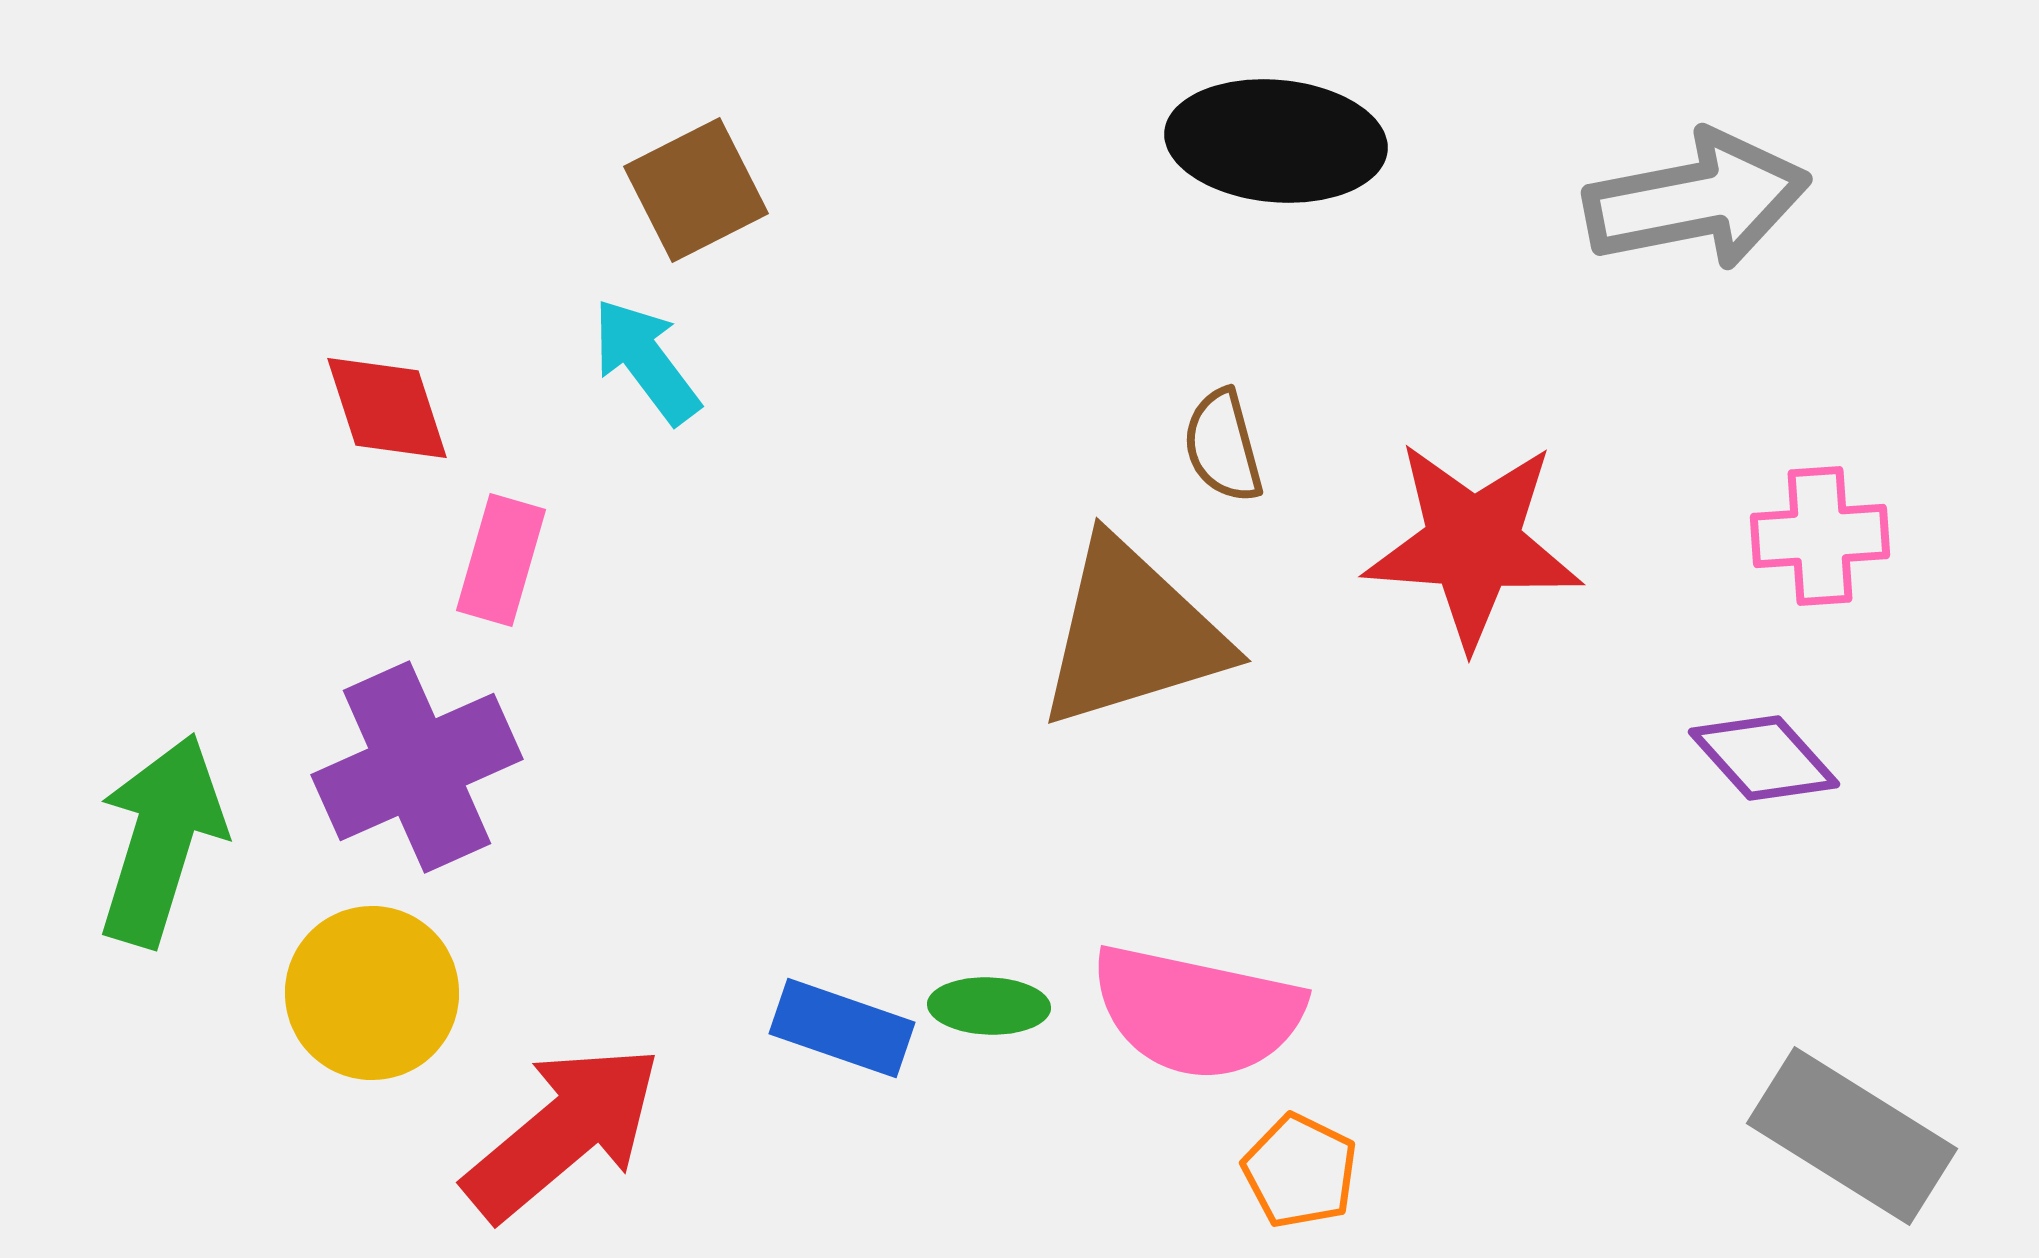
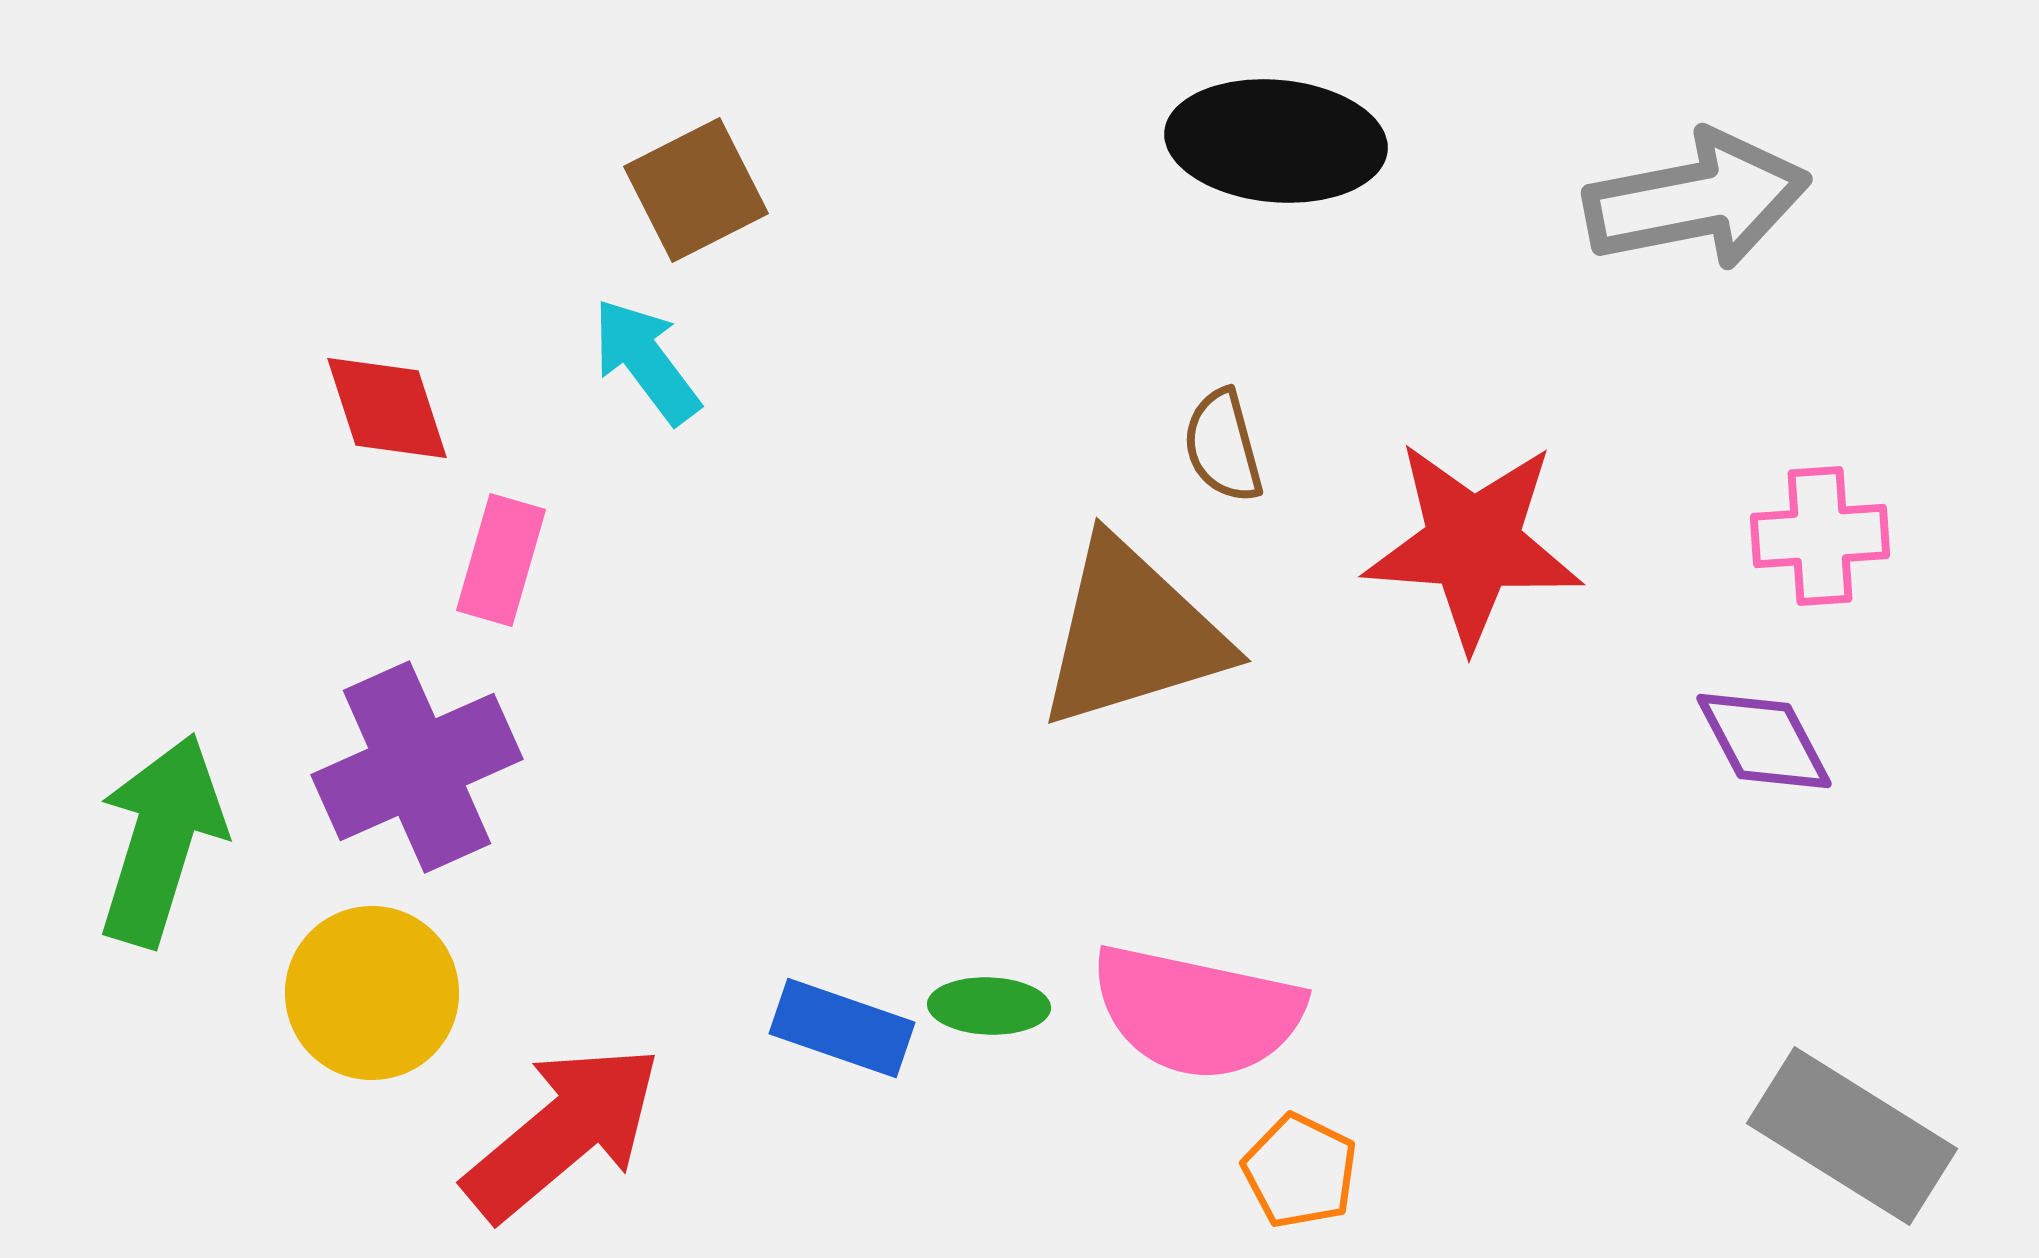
purple diamond: moved 17 px up; rotated 14 degrees clockwise
